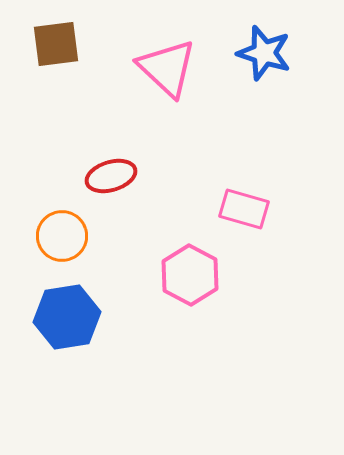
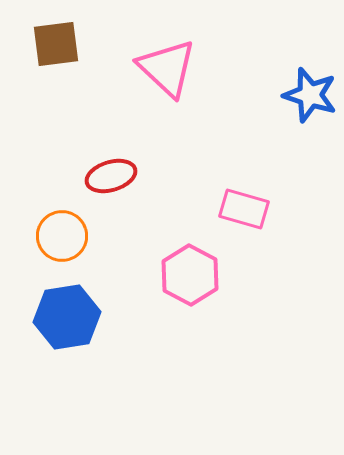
blue star: moved 46 px right, 42 px down
